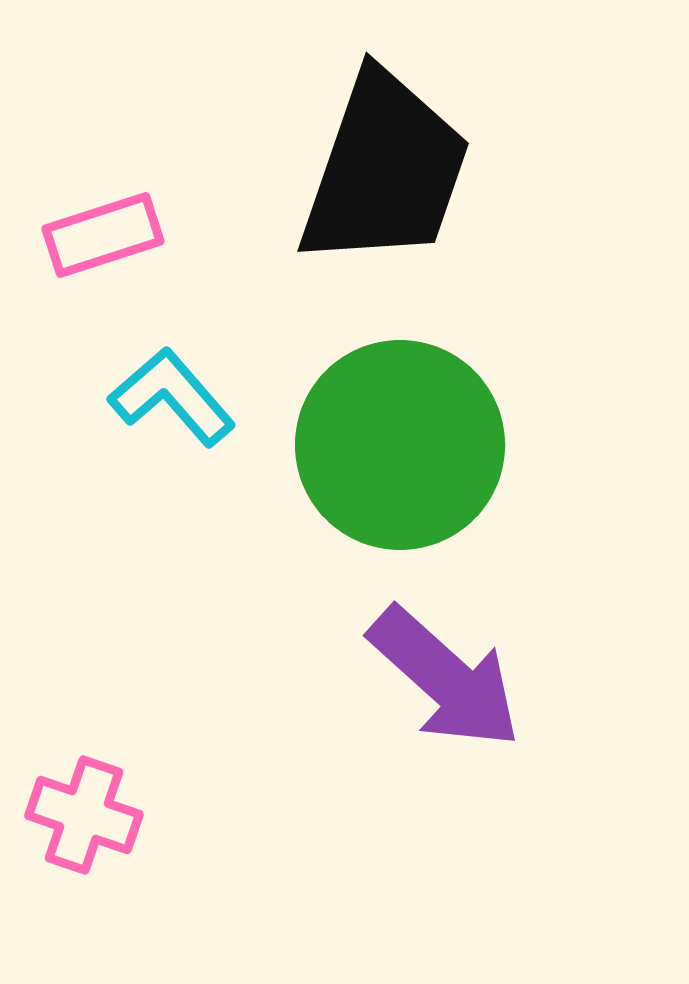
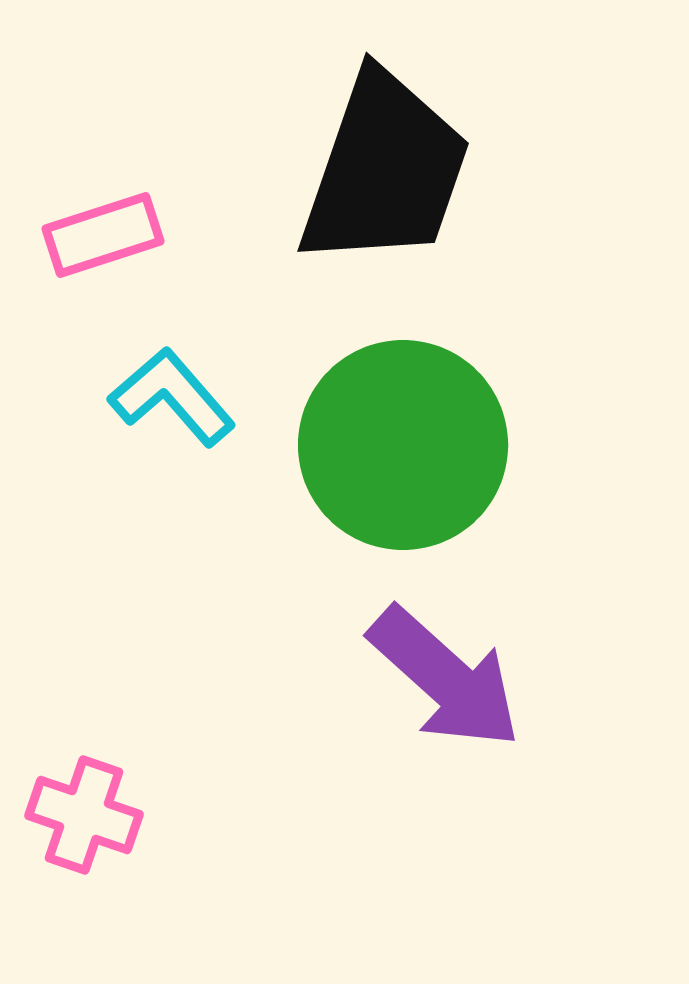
green circle: moved 3 px right
